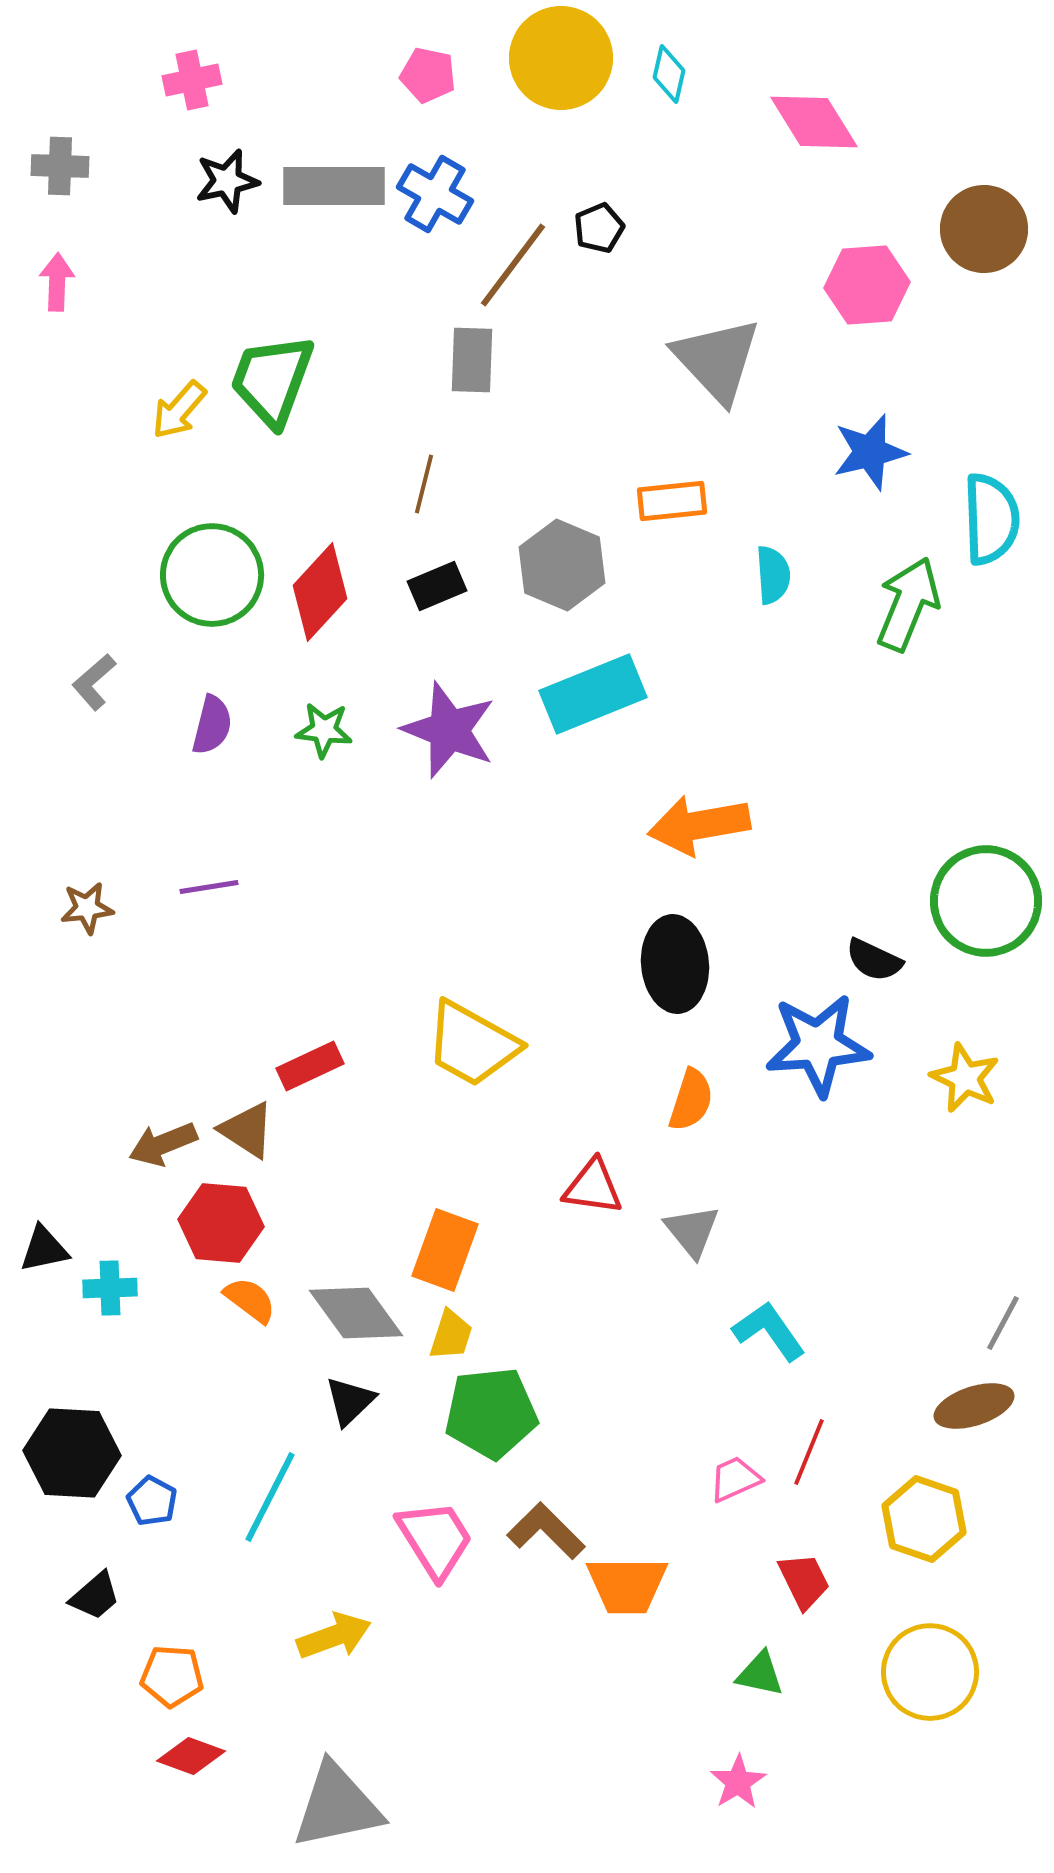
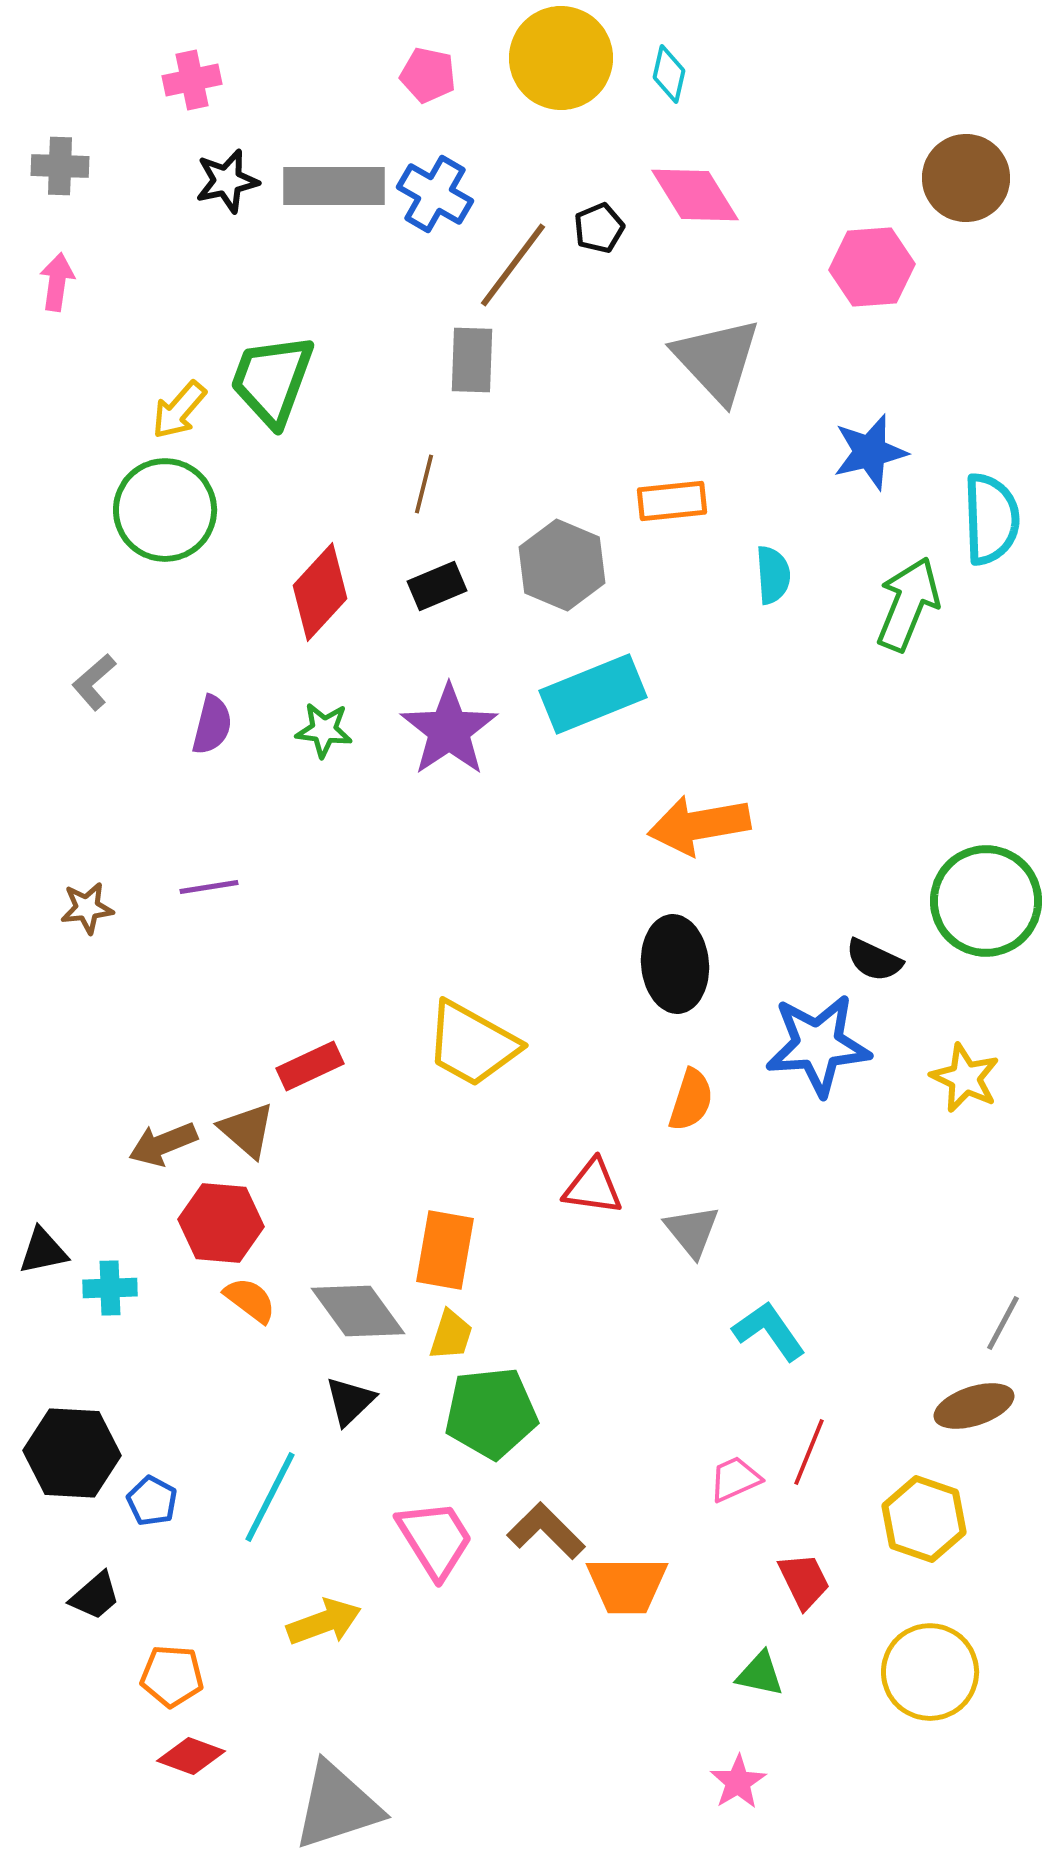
pink diamond at (814, 122): moved 119 px left, 73 px down
brown circle at (984, 229): moved 18 px left, 51 px up
pink arrow at (57, 282): rotated 6 degrees clockwise
pink hexagon at (867, 285): moved 5 px right, 18 px up
green circle at (212, 575): moved 47 px left, 65 px up
purple star at (449, 730): rotated 16 degrees clockwise
brown triangle at (247, 1130): rotated 8 degrees clockwise
black triangle at (44, 1249): moved 1 px left, 2 px down
orange rectangle at (445, 1250): rotated 10 degrees counterclockwise
gray diamond at (356, 1313): moved 2 px right, 2 px up
yellow arrow at (334, 1636): moved 10 px left, 14 px up
gray triangle at (337, 1806): rotated 6 degrees counterclockwise
